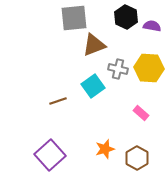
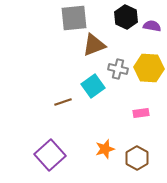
brown line: moved 5 px right, 1 px down
pink rectangle: rotated 49 degrees counterclockwise
